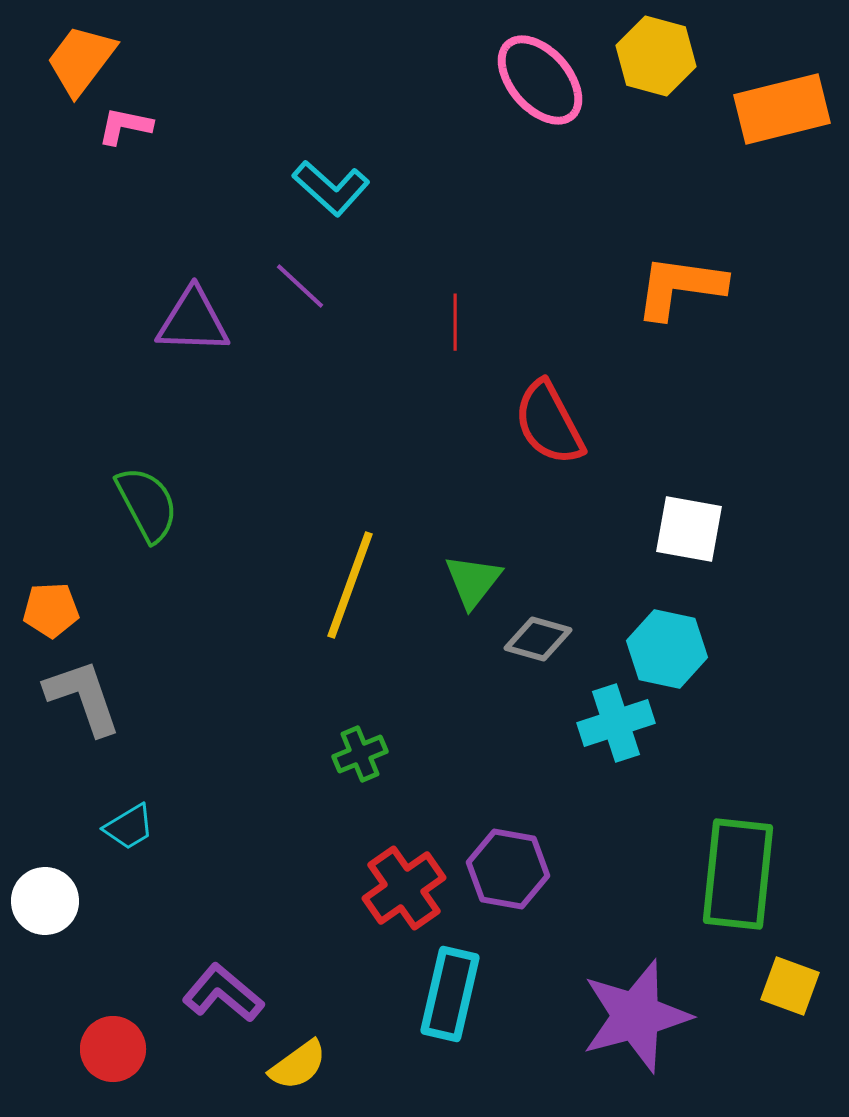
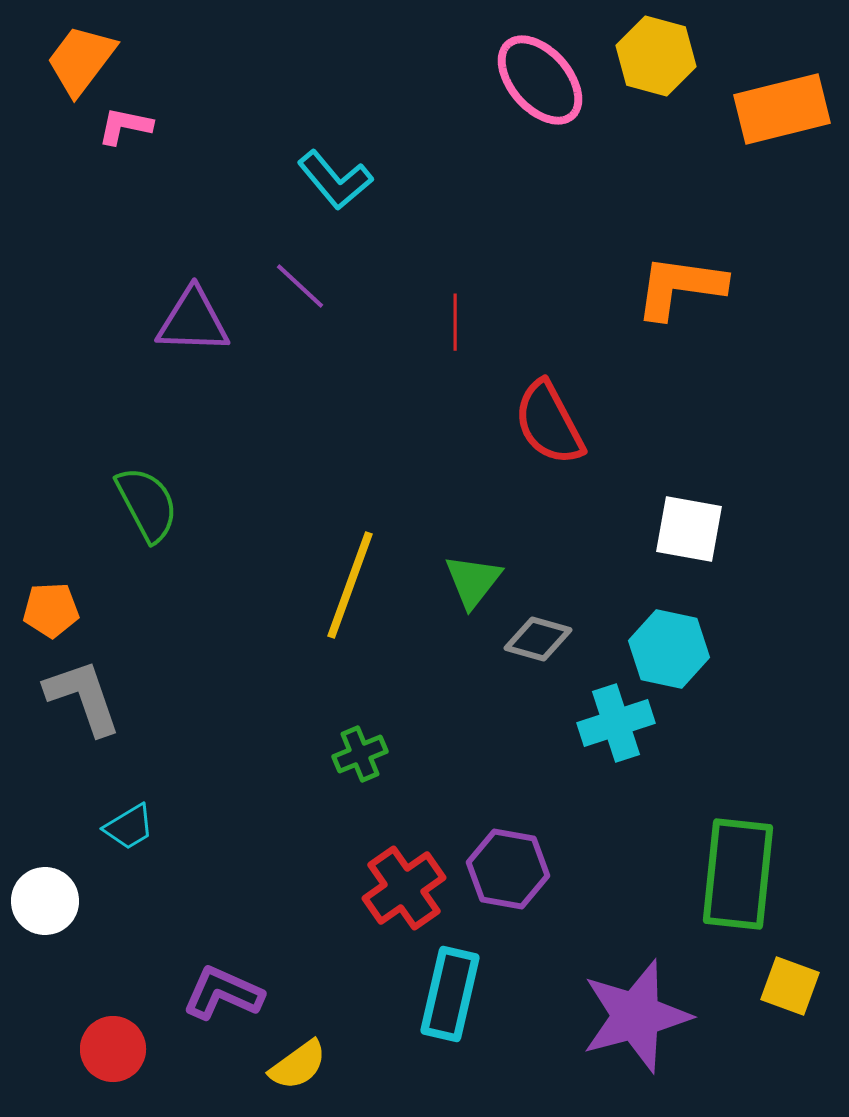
cyan L-shape: moved 4 px right, 8 px up; rotated 8 degrees clockwise
cyan hexagon: moved 2 px right
purple L-shape: rotated 16 degrees counterclockwise
